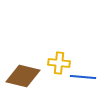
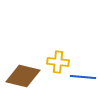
yellow cross: moved 1 px left, 1 px up
